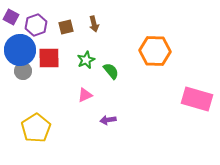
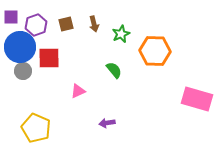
purple square: rotated 28 degrees counterclockwise
brown square: moved 3 px up
blue circle: moved 3 px up
green star: moved 35 px right, 26 px up
green semicircle: moved 3 px right, 1 px up
pink triangle: moved 7 px left, 4 px up
purple arrow: moved 1 px left, 3 px down
yellow pentagon: rotated 16 degrees counterclockwise
